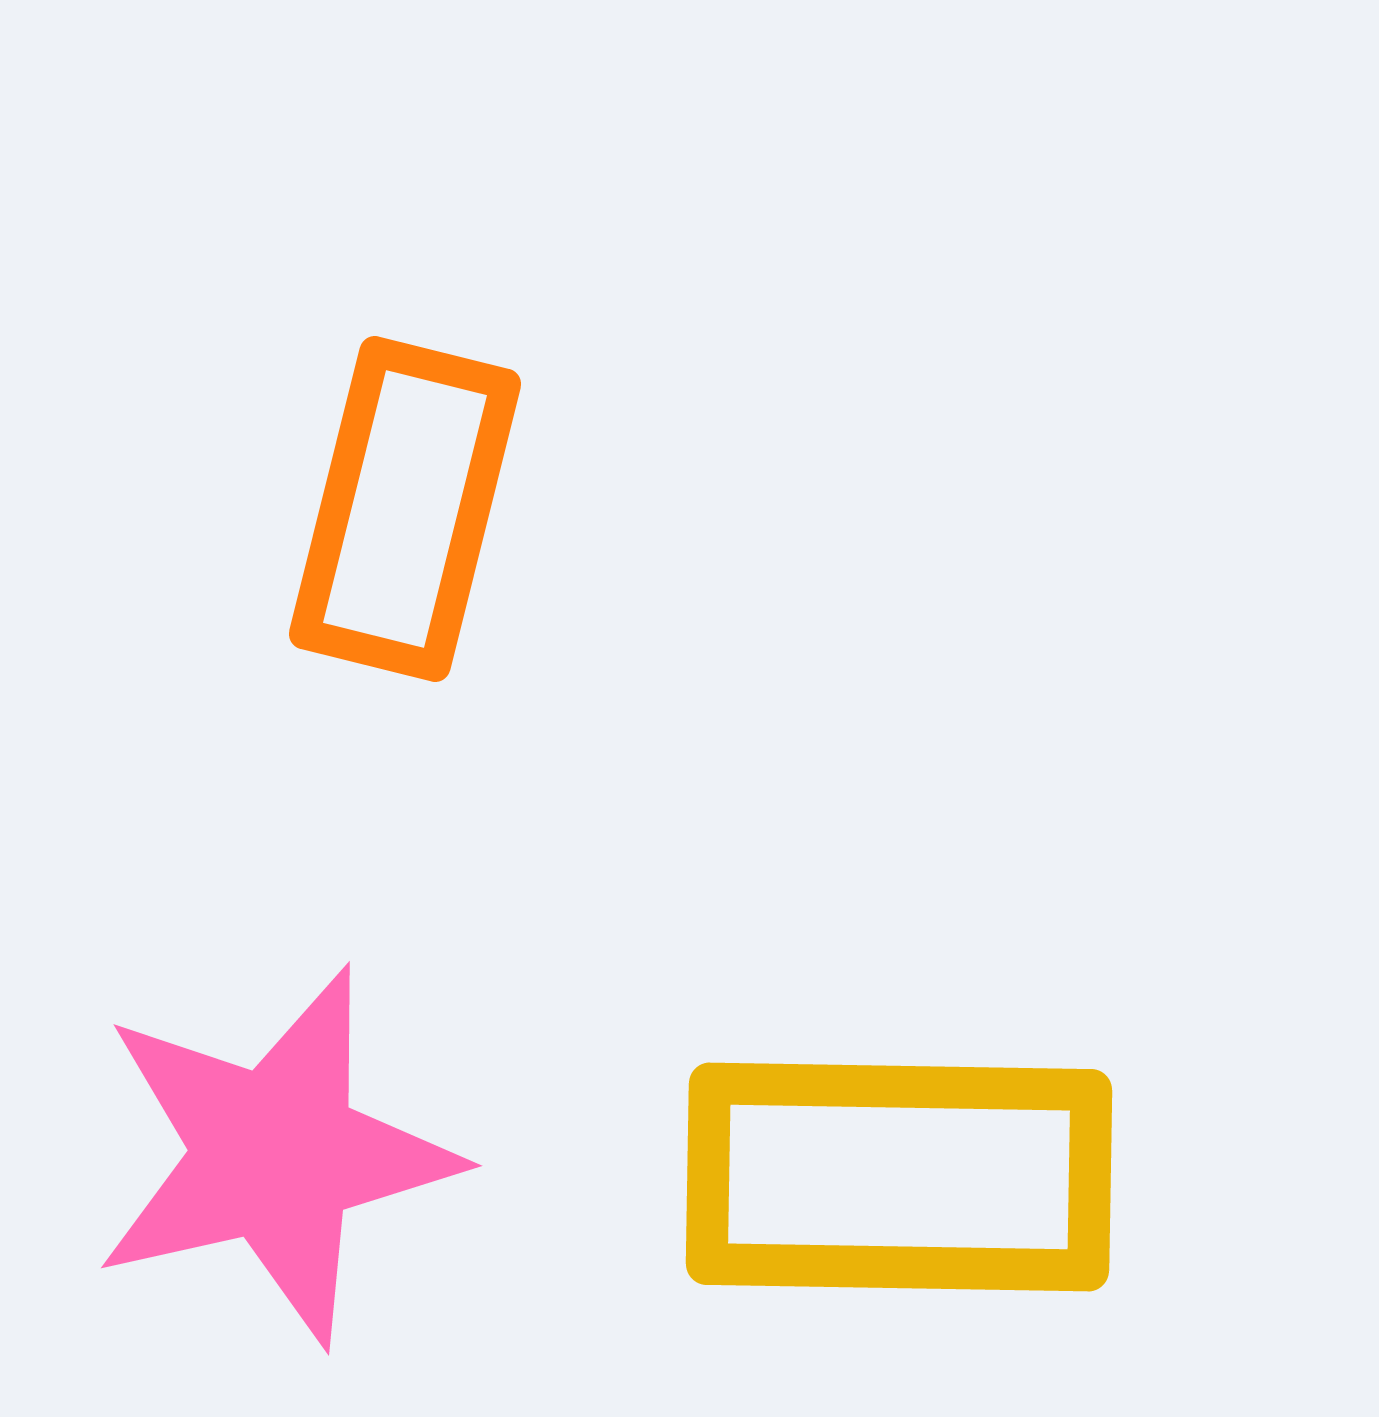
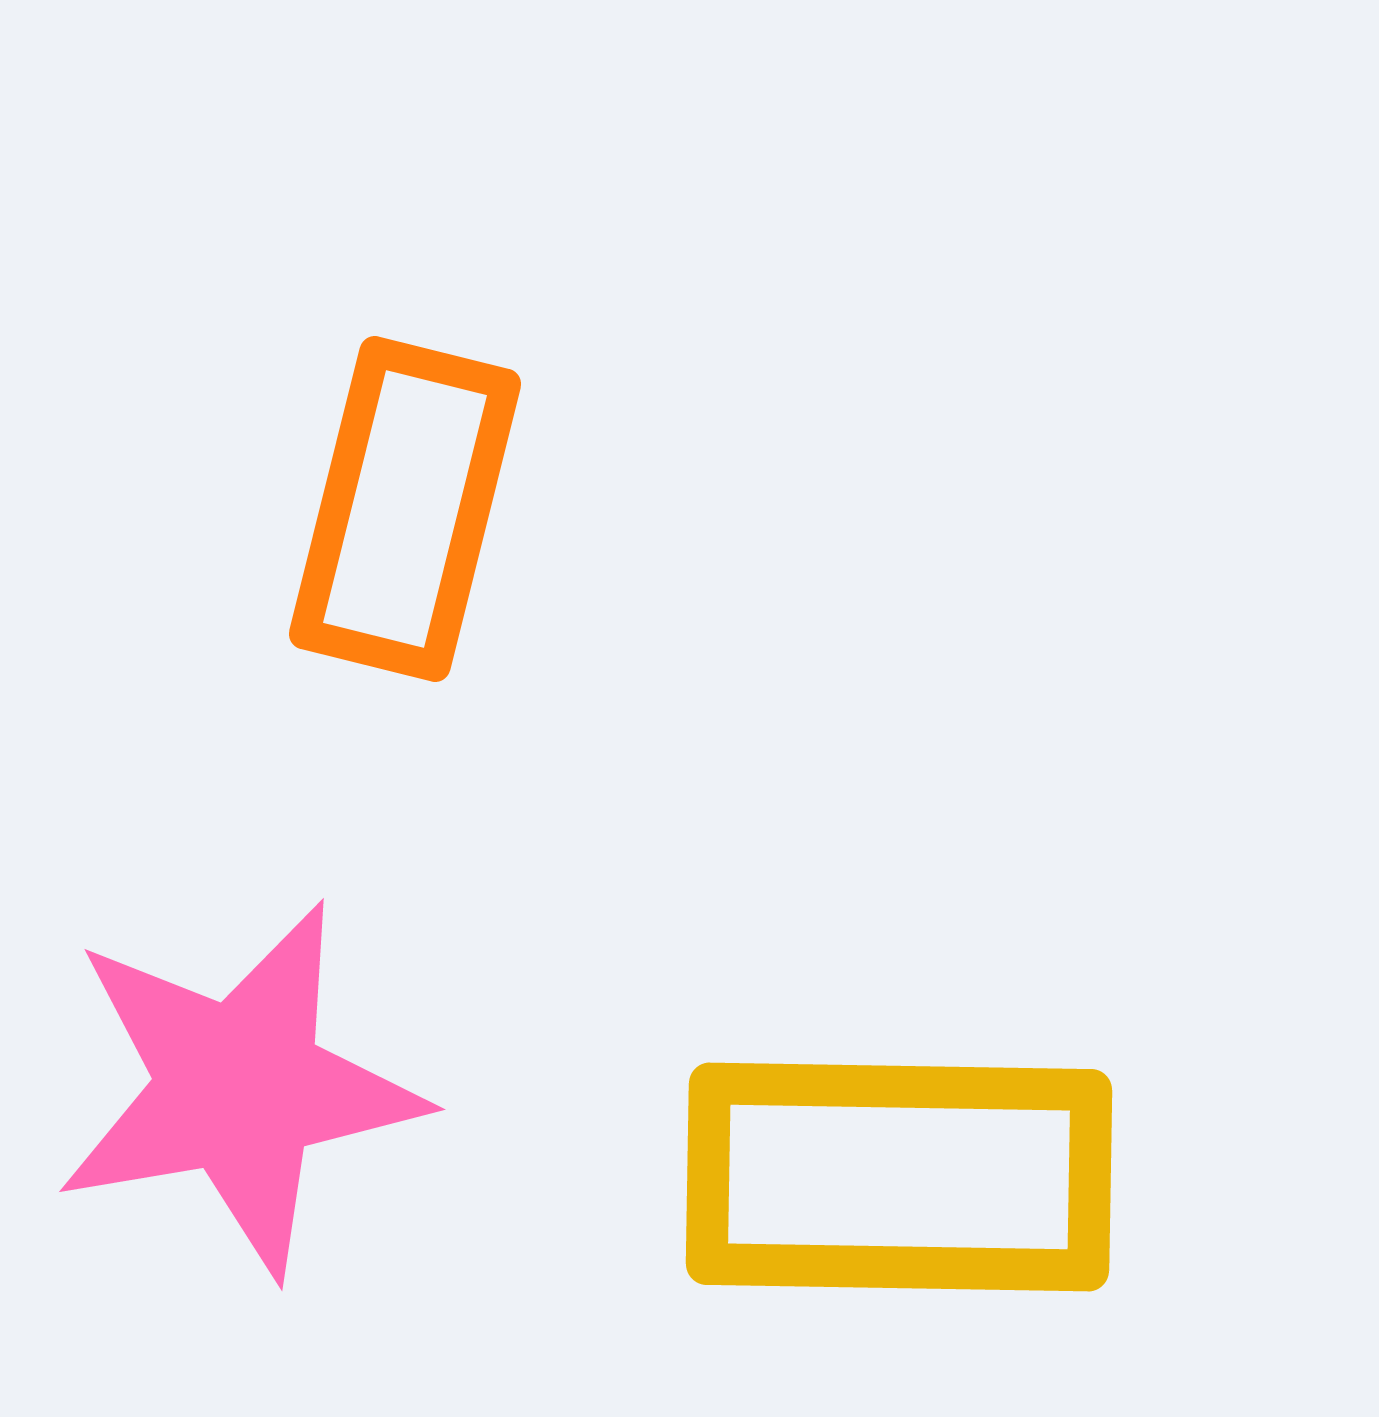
pink star: moved 36 px left, 67 px up; rotated 3 degrees clockwise
